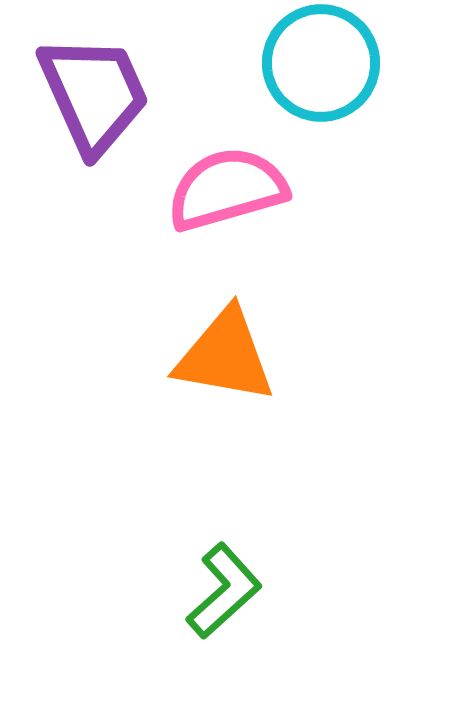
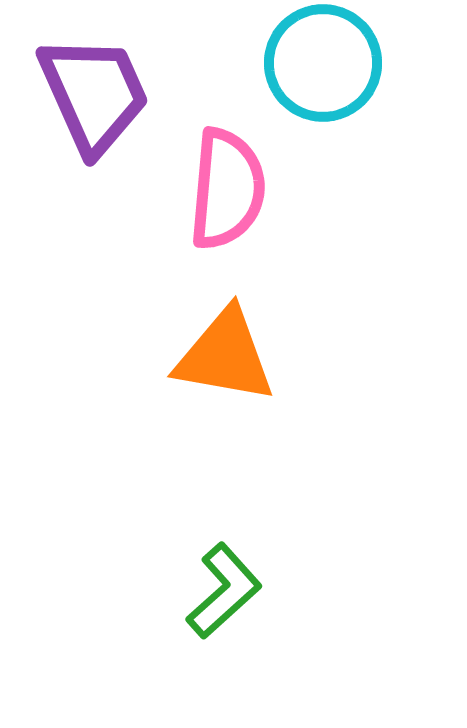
cyan circle: moved 2 px right
pink semicircle: rotated 111 degrees clockwise
